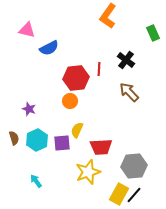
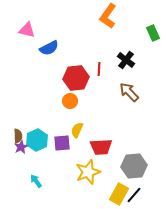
purple star: moved 8 px left, 38 px down; rotated 24 degrees clockwise
brown semicircle: moved 4 px right, 2 px up; rotated 16 degrees clockwise
